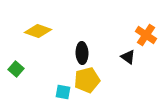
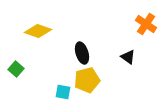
orange cross: moved 11 px up
black ellipse: rotated 15 degrees counterclockwise
